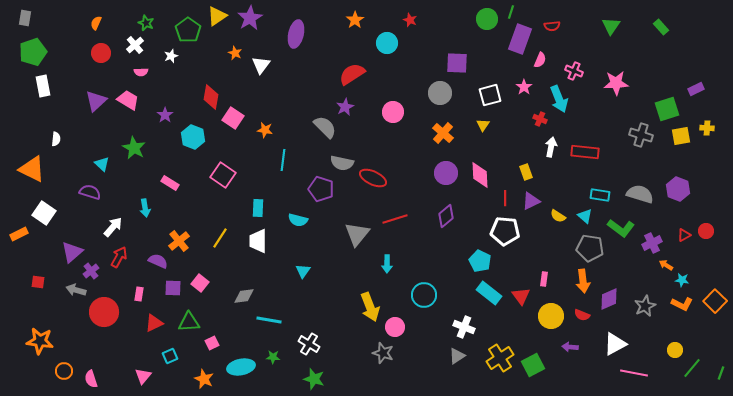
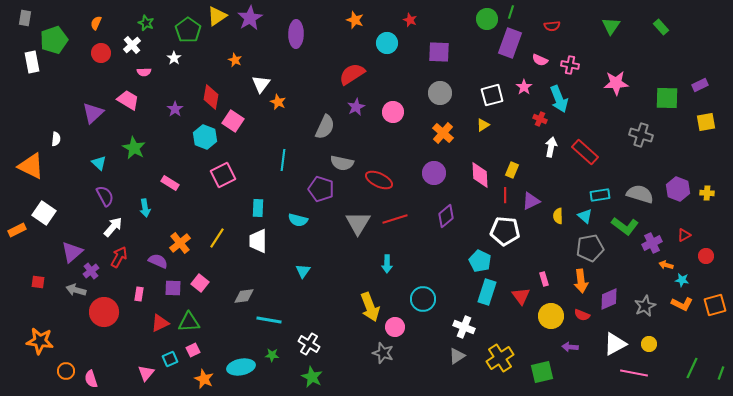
orange star at (355, 20): rotated 18 degrees counterclockwise
purple ellipse at (296, 34): rotated 12 degrees counterclockwise
purple rectangle at (520, 39): moved 10 px left, 4 px down
white cross at (135, 45): moved 3 px left
green pentagon at (33, 52): moved 21 px right, 12 px up
orange star at (235, 53): moved 7 px down
white star at (171, 56): moved 3 px right, 2 px down; rotated 16 degrees counterclockwise
pink semicircle at (540, 60): rotated 91 degrees clockwise
purple square at (457, 63): moved 18 px left, 11 px up
white triangle at (261, 65): moved 19 px down
pink cross at (574, 71): moved 4 px left, 6 px up; rotated 12 degrees counterclockwise
pink semicircle at (141, 72): moved 3 px right
white rectangle at (43, 86): moved 11 px left, 24 px up
purple rectangle at (696, 89): moved 4 px right, 4 px up
white square at (490, 95): moved 2 px right
purple triangle at (96, 101): moved 3 px left, 12 px down
purple star at (345, 107): moved 11 px right
green square at (667, 109): moved 11 px up; rotated 20 degrees clockwise
purple star at (165, 115): moved 10 px right, 6 px up
pink square at (233, 118): moved 3 px down
yellow triangle at (483, 125): rotated 24 degrees clockwise
gray semicircle at (325, 127): rotated 70 degrees clockwise
yellow cross at (707, 128): moved 65 px down
orange star at (265, 130): moved 13 px right, 28 px up; rotated 14 degrees clockwise
yellow square at (681, 136): moved 25 px right, 14 px up
cyan hexagon at (193, 137): moved 12 px right
red rectangle at (585, 152): rotated 36 degrees clockwise
cyan triangle at (102, 164): moved 3 px left, 1 px up
orange triangle at (32, 169): moved 1 px left, 3 px up
yellow rectangle at (526, 172): moved 14 px left, 2 px up; rotated 42 degrees clockwise
purple circle at (446, 173): moved 12 px left
pink square at (223, 175): rotated 30 degrees clockwise
red ellipse at (373, 178): moved 6 px right, 2 px down
purple semicircle at (90, 192): moved 15 px right, 4 px down; rotated 45 degrees clockwise
cyan rectangle at (600, 195): rotated 18 degrees counterclockwise
red line at (505, 198): moved 3 px up
yellow semicircle at (558, 216): rotated 56 degrees clockwise
green L-shape at (621, 228): moved 4 px right, 2 px up
red circle at (706, 231): moved 25 px down
orange rectangle at (19, 234): moved 2 px left, 4 px up
gray triangle at (357, 234): moved 1 px right, 11 px up; rotated 8 degrees counterclockwise
yellow line at (220, 238): moved 3 px left
orange cross at (179, 241): moved 1 px right, 2 px down
gray pentagon at (590, 248): rotated 20 degrees counterclockwise
orange arrow at (666, 265): rotated 16 degrees counterclockwise
pink rectangle at (544, 279): rotated 24 degrees counterclockwise
orange arrow at (583, 281): moved 2 px left
cyan rectangle at (489, 293): moved 2 px left, 1 px up; rotated 70 degrees clockwise
cyan circle at (424, 295): moved 1 px left, 4 px down
orange square at (715, 301): moved 4 px down; rotated 30 degrees clockwise
red triangle at (154, 323): moved 6 px right
pink square at (212, 343): moved 19 px left, 7 px down
yellow circle at (675, 350): moved 26 px left, 6 px up
cyan square at (170, 356): moved 3 px down
green star at (273, 357): moved 1 px left, 2 px up
green square at (533, 365): moved 9 px right, 7 px down; rotated 15 degrees clockwise
green line at (692, 368): rotated 15 degrees counterclockwise
orange circle at (64, 371): moved 2 px right
pink triangle at (143, 376): moved 3 px right, 3 px up
green star at (314, 379): moved 2 px left, 2 px up; rotated 10 degrees clockwise
